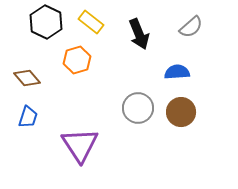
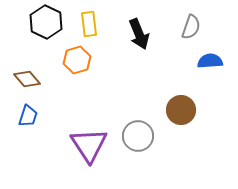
yellow rectangle: moved 2 px left, 2 px down; rotated 45 degrees clockwise
gray semicircle: rotated 30 degrees counterclockwise
blue semicircle: moved 33 px right, 11 px up
brown diamond: moved 1 px down
gray circle: moved 28 px down
brown circle: moved 2 px up
blue trapezoid: moved 1 px up
purple triangle: moved 9 px right
